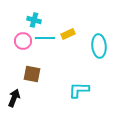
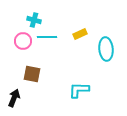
yellow rectangle: moved 12 px right
cyan line: moved 2 px right, 1 px up
cyan ellipse: moved 7 px right, 3 px down
